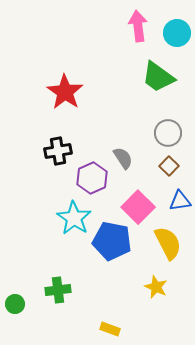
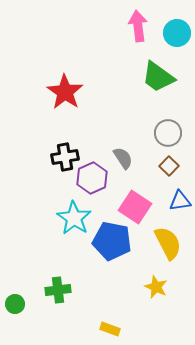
black cross: moved 7 px right, 6 px down
pink square: moved 3 px left; rotated 12 degrees counterclockwise
